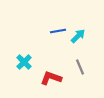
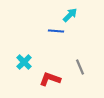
blue line: moved 2 px left; rotated 14 degrees clockwise
cyan arrow: moved 8 px left, 21 px up
red L-shape: moved 1 px left, 1 px down
